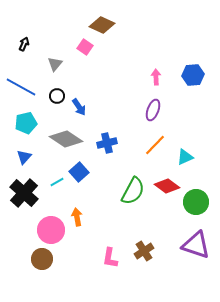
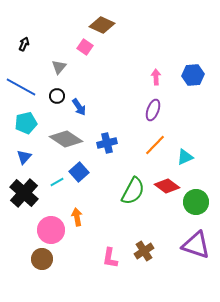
gray triangle: moved 4 px right, 3 px down
